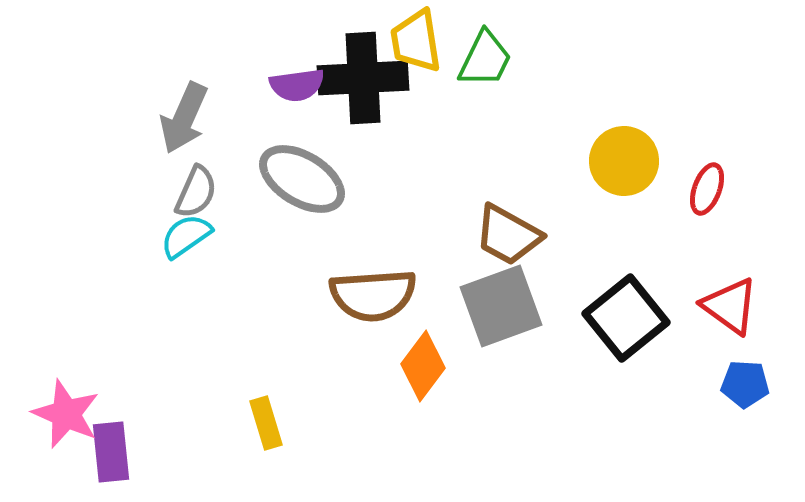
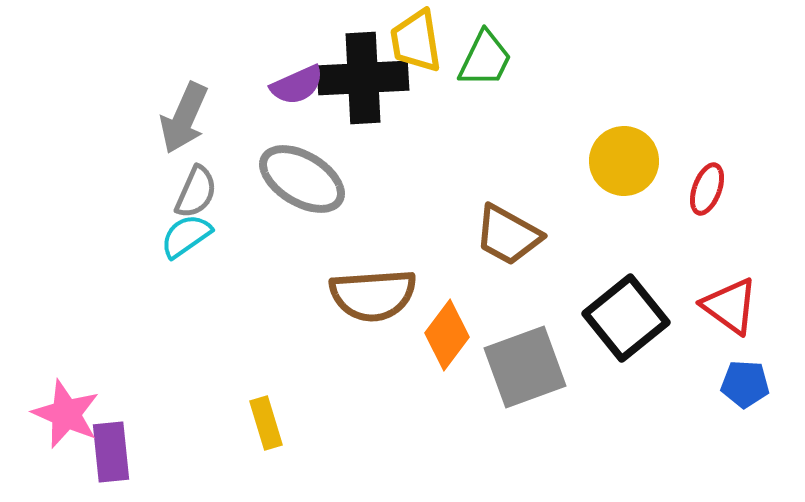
purple semicircle: rotated 16 degrees counterclockwise
gray square: moved 24 px right, 61 px down
orange diamond: moved 24 px right, 31 px up
